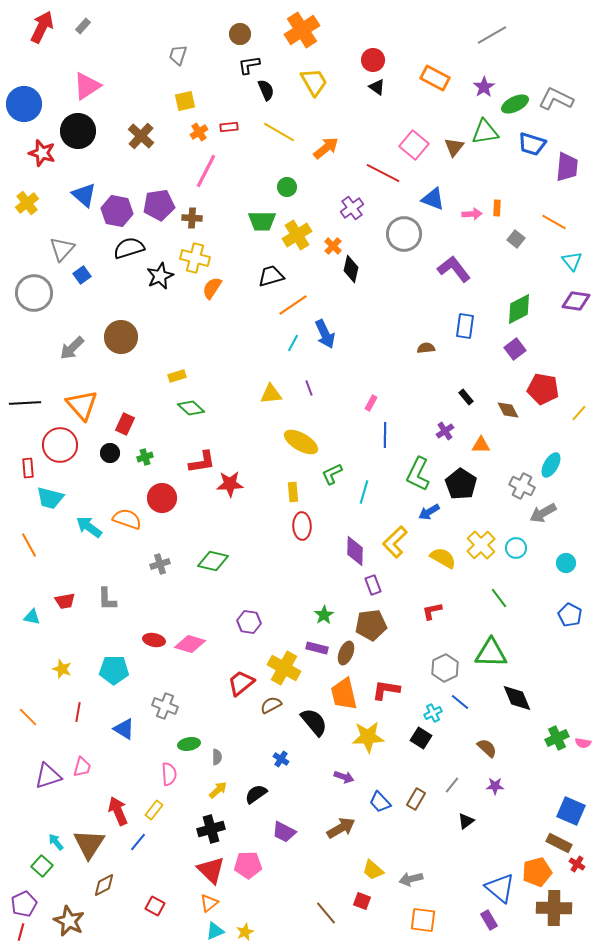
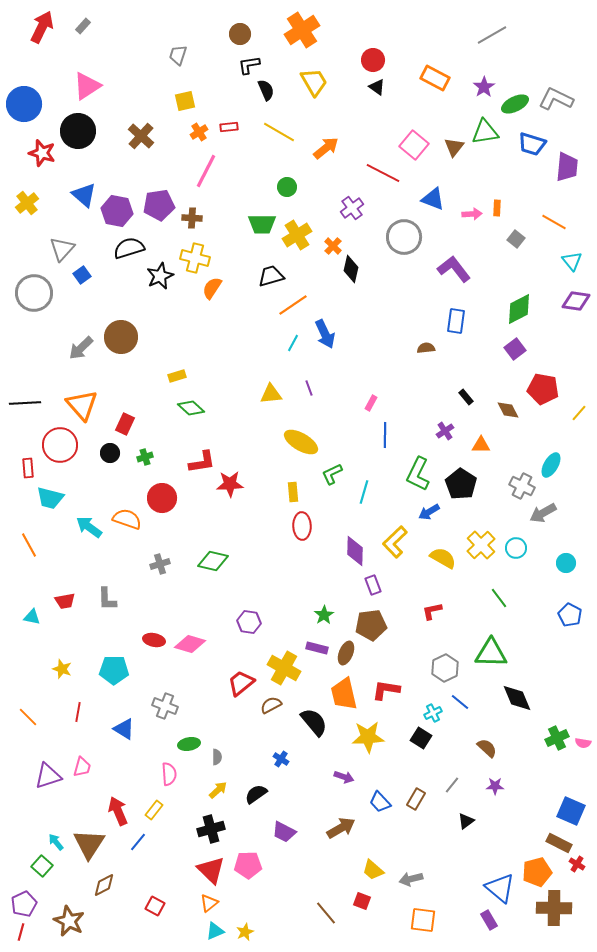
green trapezoid at (262, 221): moved 3 px down
gray circle at (404, 234): moved 3 px down
blue rectangle at (465, 326): moved 9 px left, 5 px up
gray arrow at (72, 348): moved 9 px right
